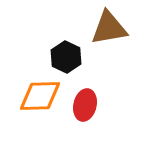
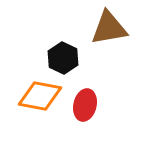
black hexagon: moved 3 px left, 1 px down
orange diamond: rotated 12 degrees clockwise
